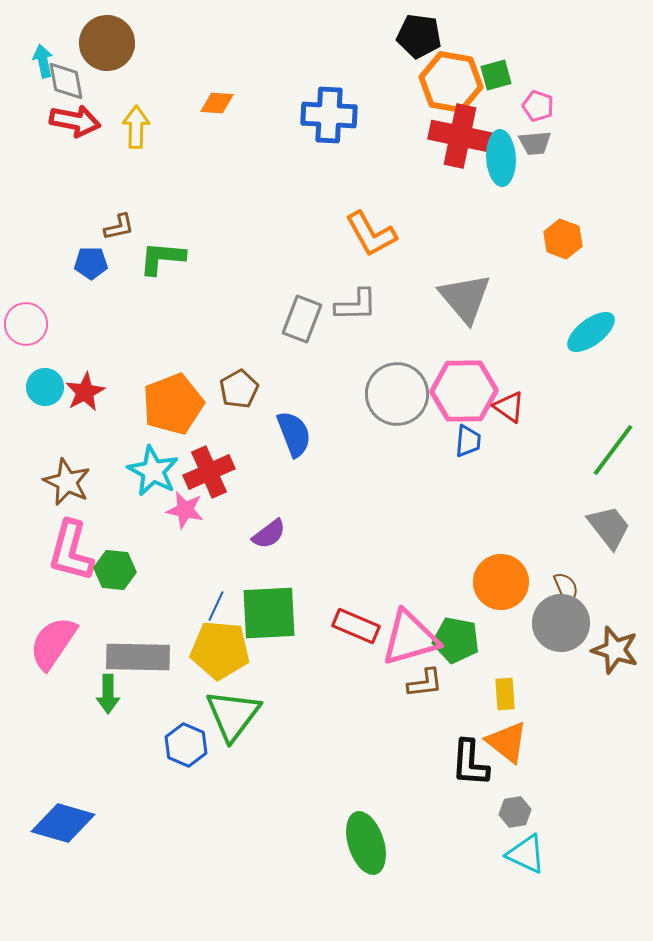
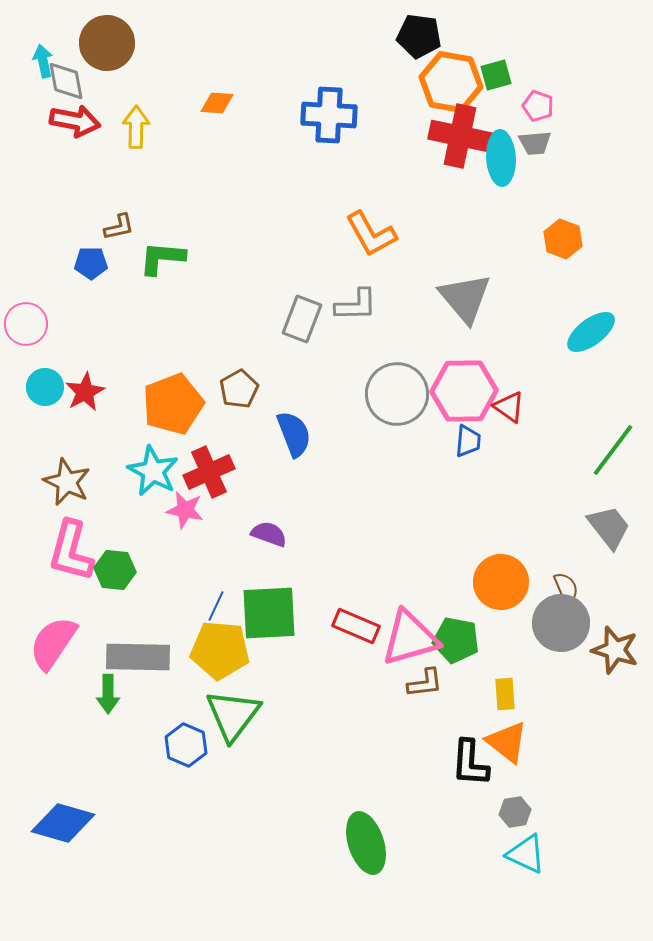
purple semicircle at (269, 534): rotated 123 degrees counterclockwise
